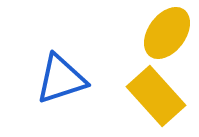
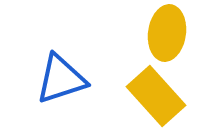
yellow ellipse: rotated 28 degrees counterclockwise
